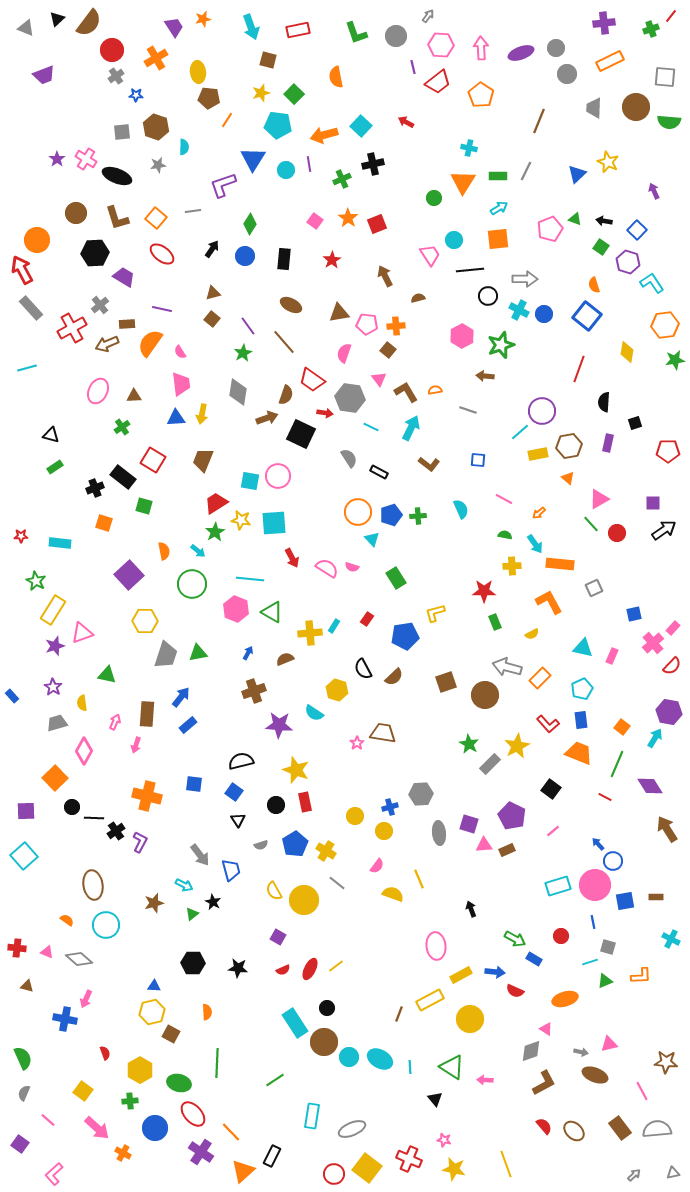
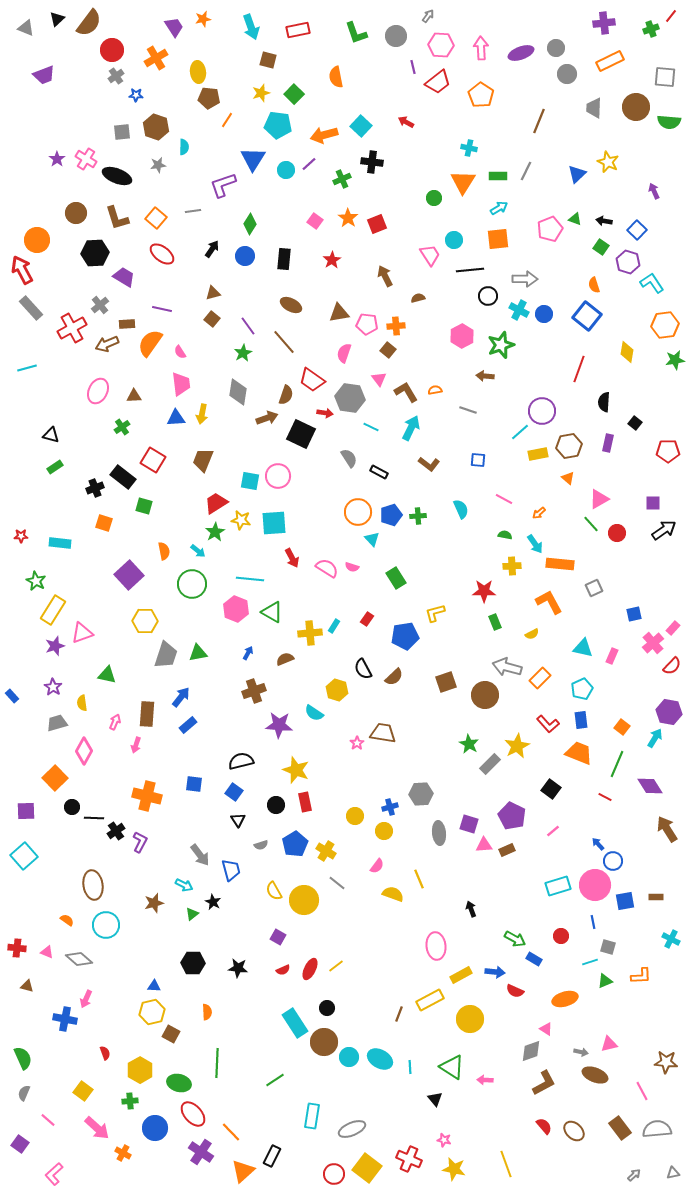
purple line at (309, 164): rotated 56 degrees clockwise
black cross at (373, 164): moved 1 px left, 2 px up; rotated 20 degrees clockwise
black square at (635, 423): rotated 32 degrees counterclockwise
